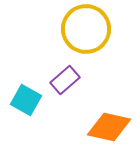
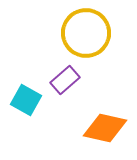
yellow circle: moved 4 px down
orange diamond: moved 4 px left, 1 px down
